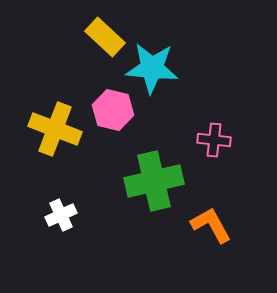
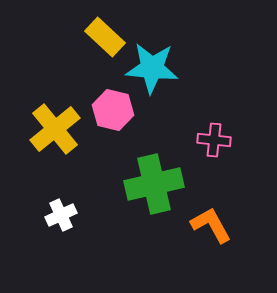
yellow cross: rotated 30 degrees clockwise
green cross: moved 3 px down
